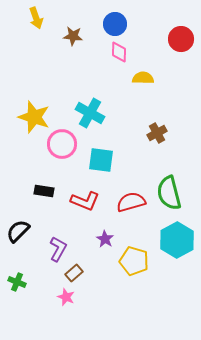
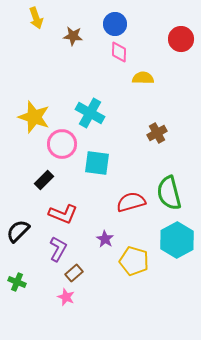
cyan square: moved 4 px left, 3 px down
black rectangle: moved 11 px up; rotated 54 degrees counterclockwise
red L-shape: moved 22 px left, 13 px down
